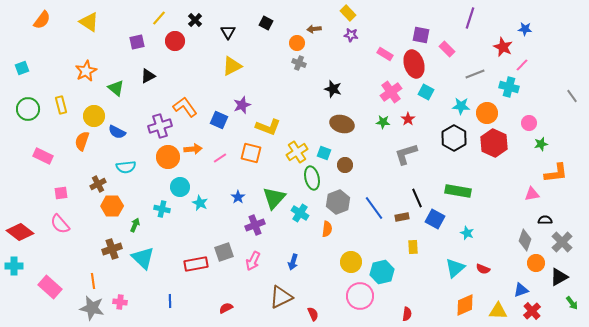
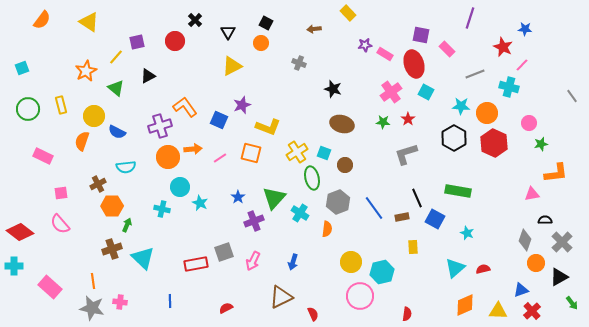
yellow line at (159, 18): moved 43 px left, 39 px down
purple star at (351, 35): moved 14 px right, 10 px down; rotated 16 degrees counterclockwise
orange circle at (297, 43): moved 36 px left
green arrow at (135, 225): moved 8 px left
purple cross at (255, 225): moved 1 px left, 4 px up
red semicircle at (483, 269): rotated 144 degrees clockwise
